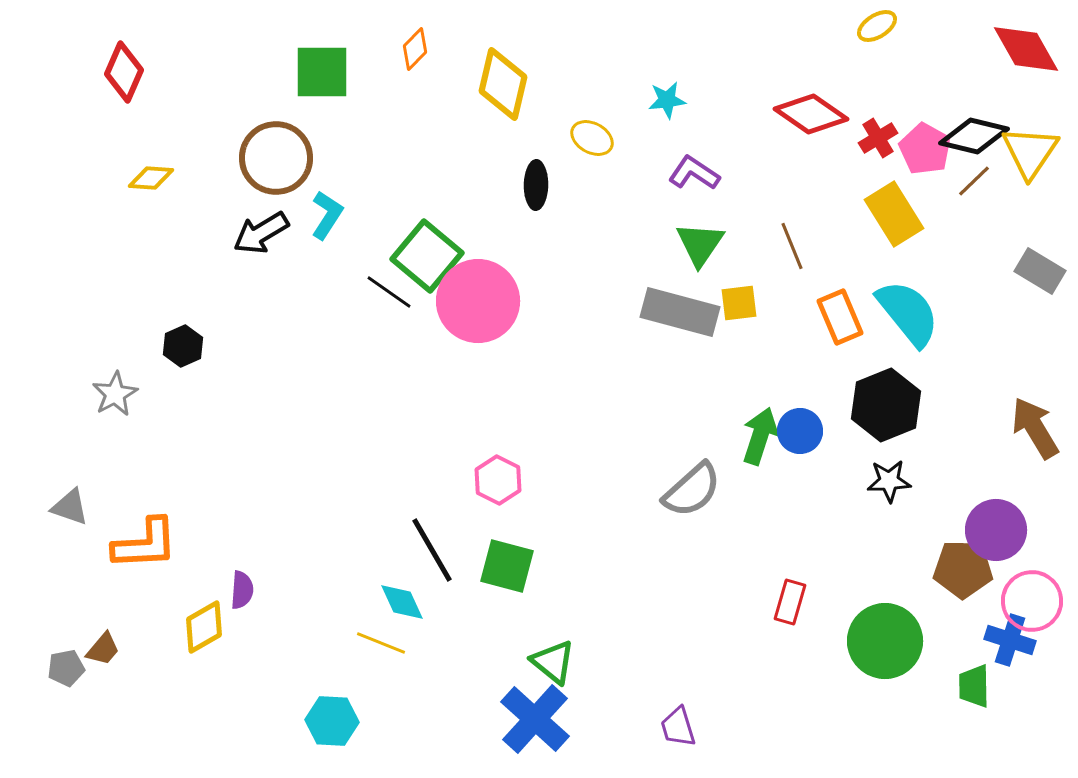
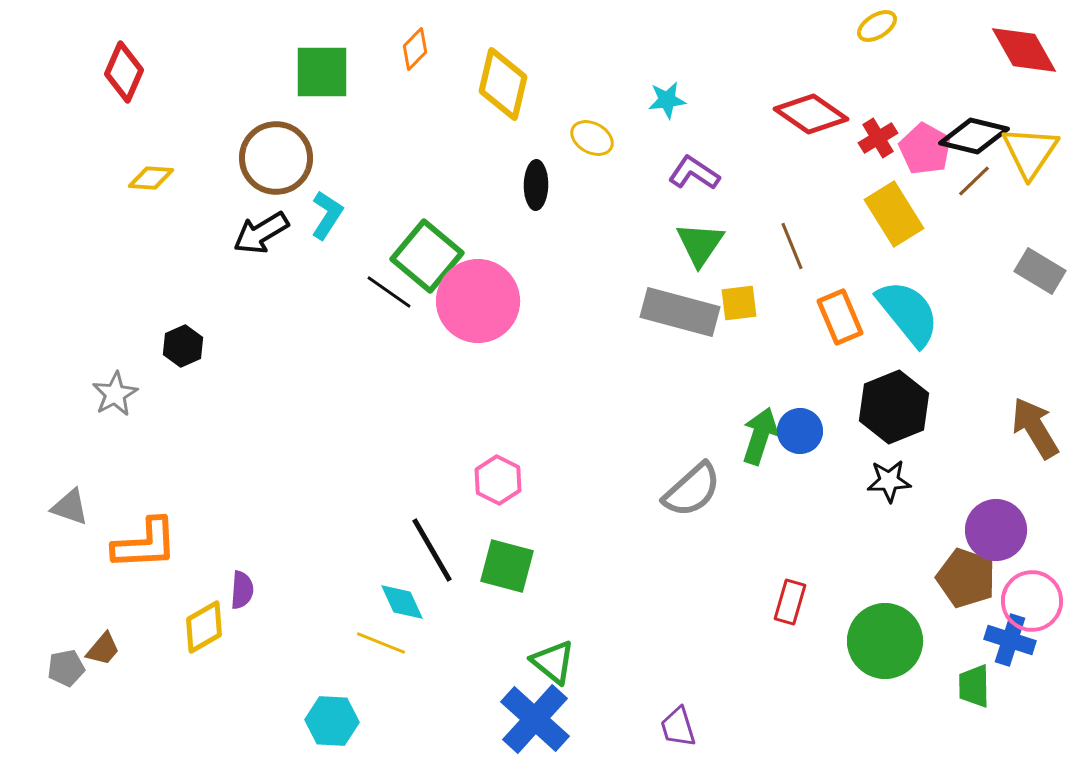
red diamond at (1026, 49): moved 2 px left, 1 px down
black hexagon at (886, 405): moved 8 px right, 2 px down
brown pentagon at (963, 569): moved 3 px right, 9 px down; rotated 18 degrees clockwise
